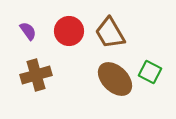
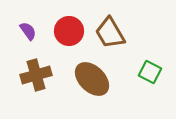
brown ellipse: moved 23 px left
